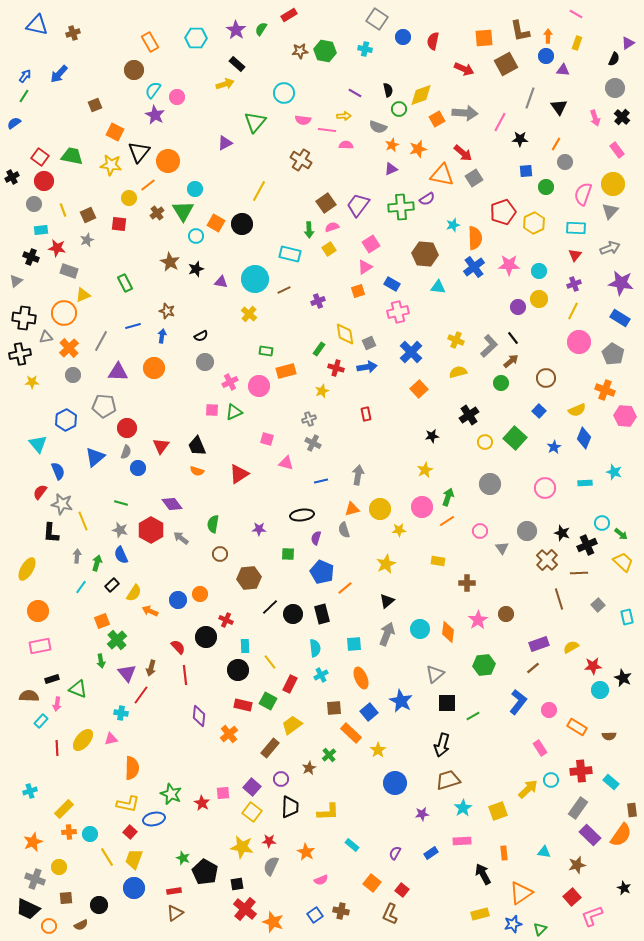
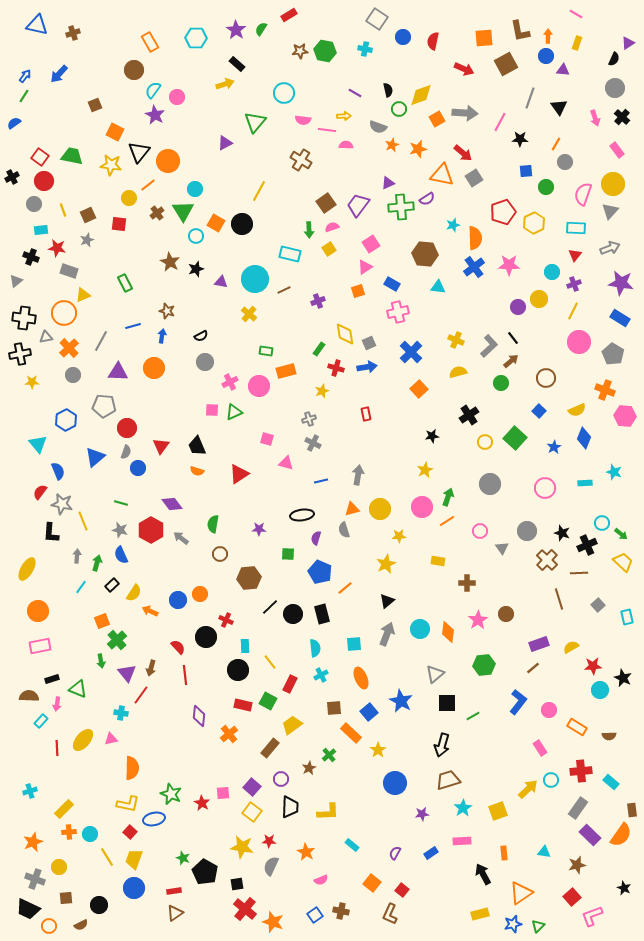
purple triangle at (391, 169): moved 3 px left, 14 px down
cyan circle at (539, 271): moved 13 px right, 1 px down
yellow star at (399, 530): moved 6 px down
blue pentagon at (322, 572): moved 2 px left
green triangle at (540, 929): moved 2 px left, 3 px up
